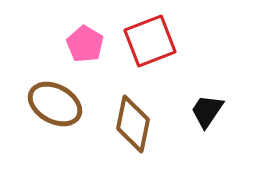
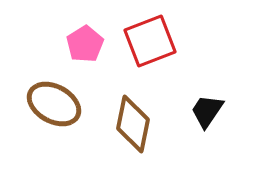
pink pentagon: rotated 9 degrees clockwise
brown ellipse: moved 1 px left
